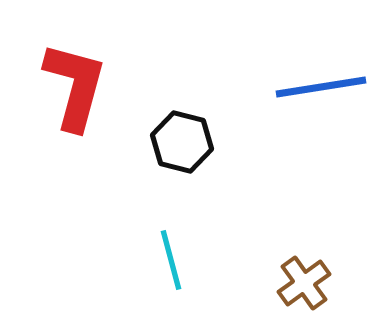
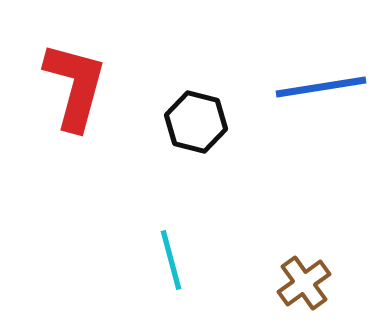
black hexagon: moved 14 px right, 20 px up
